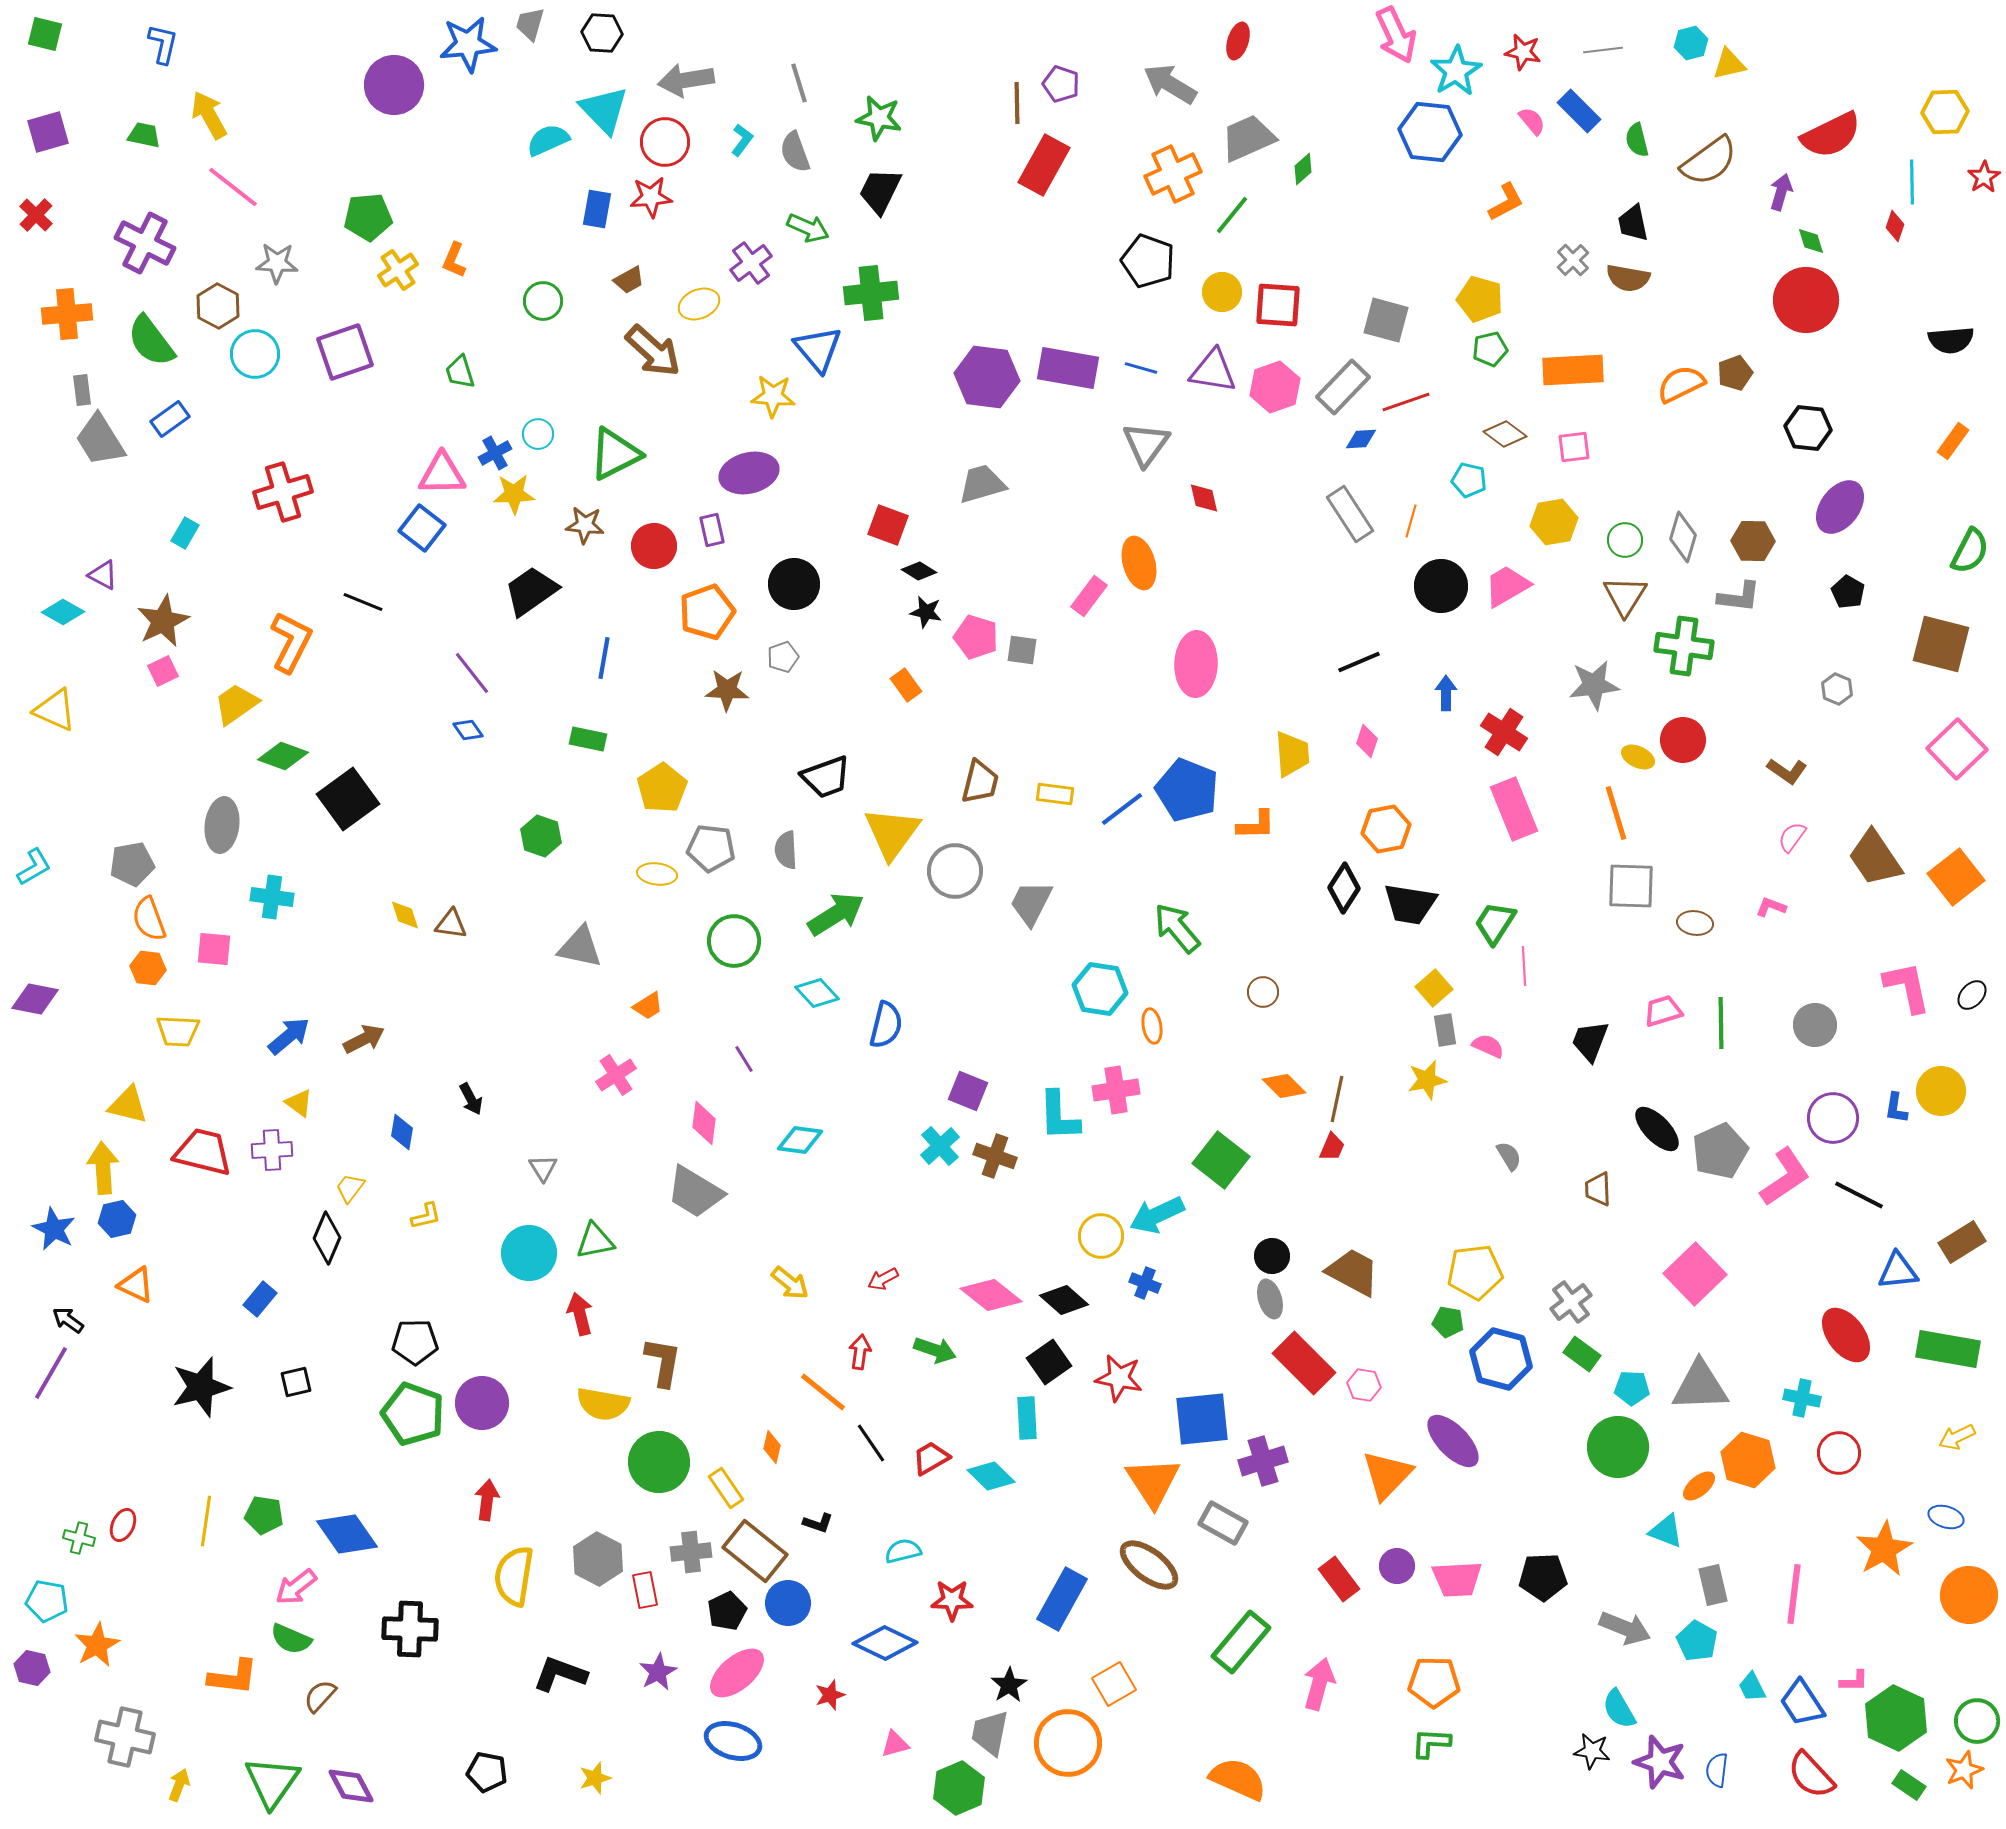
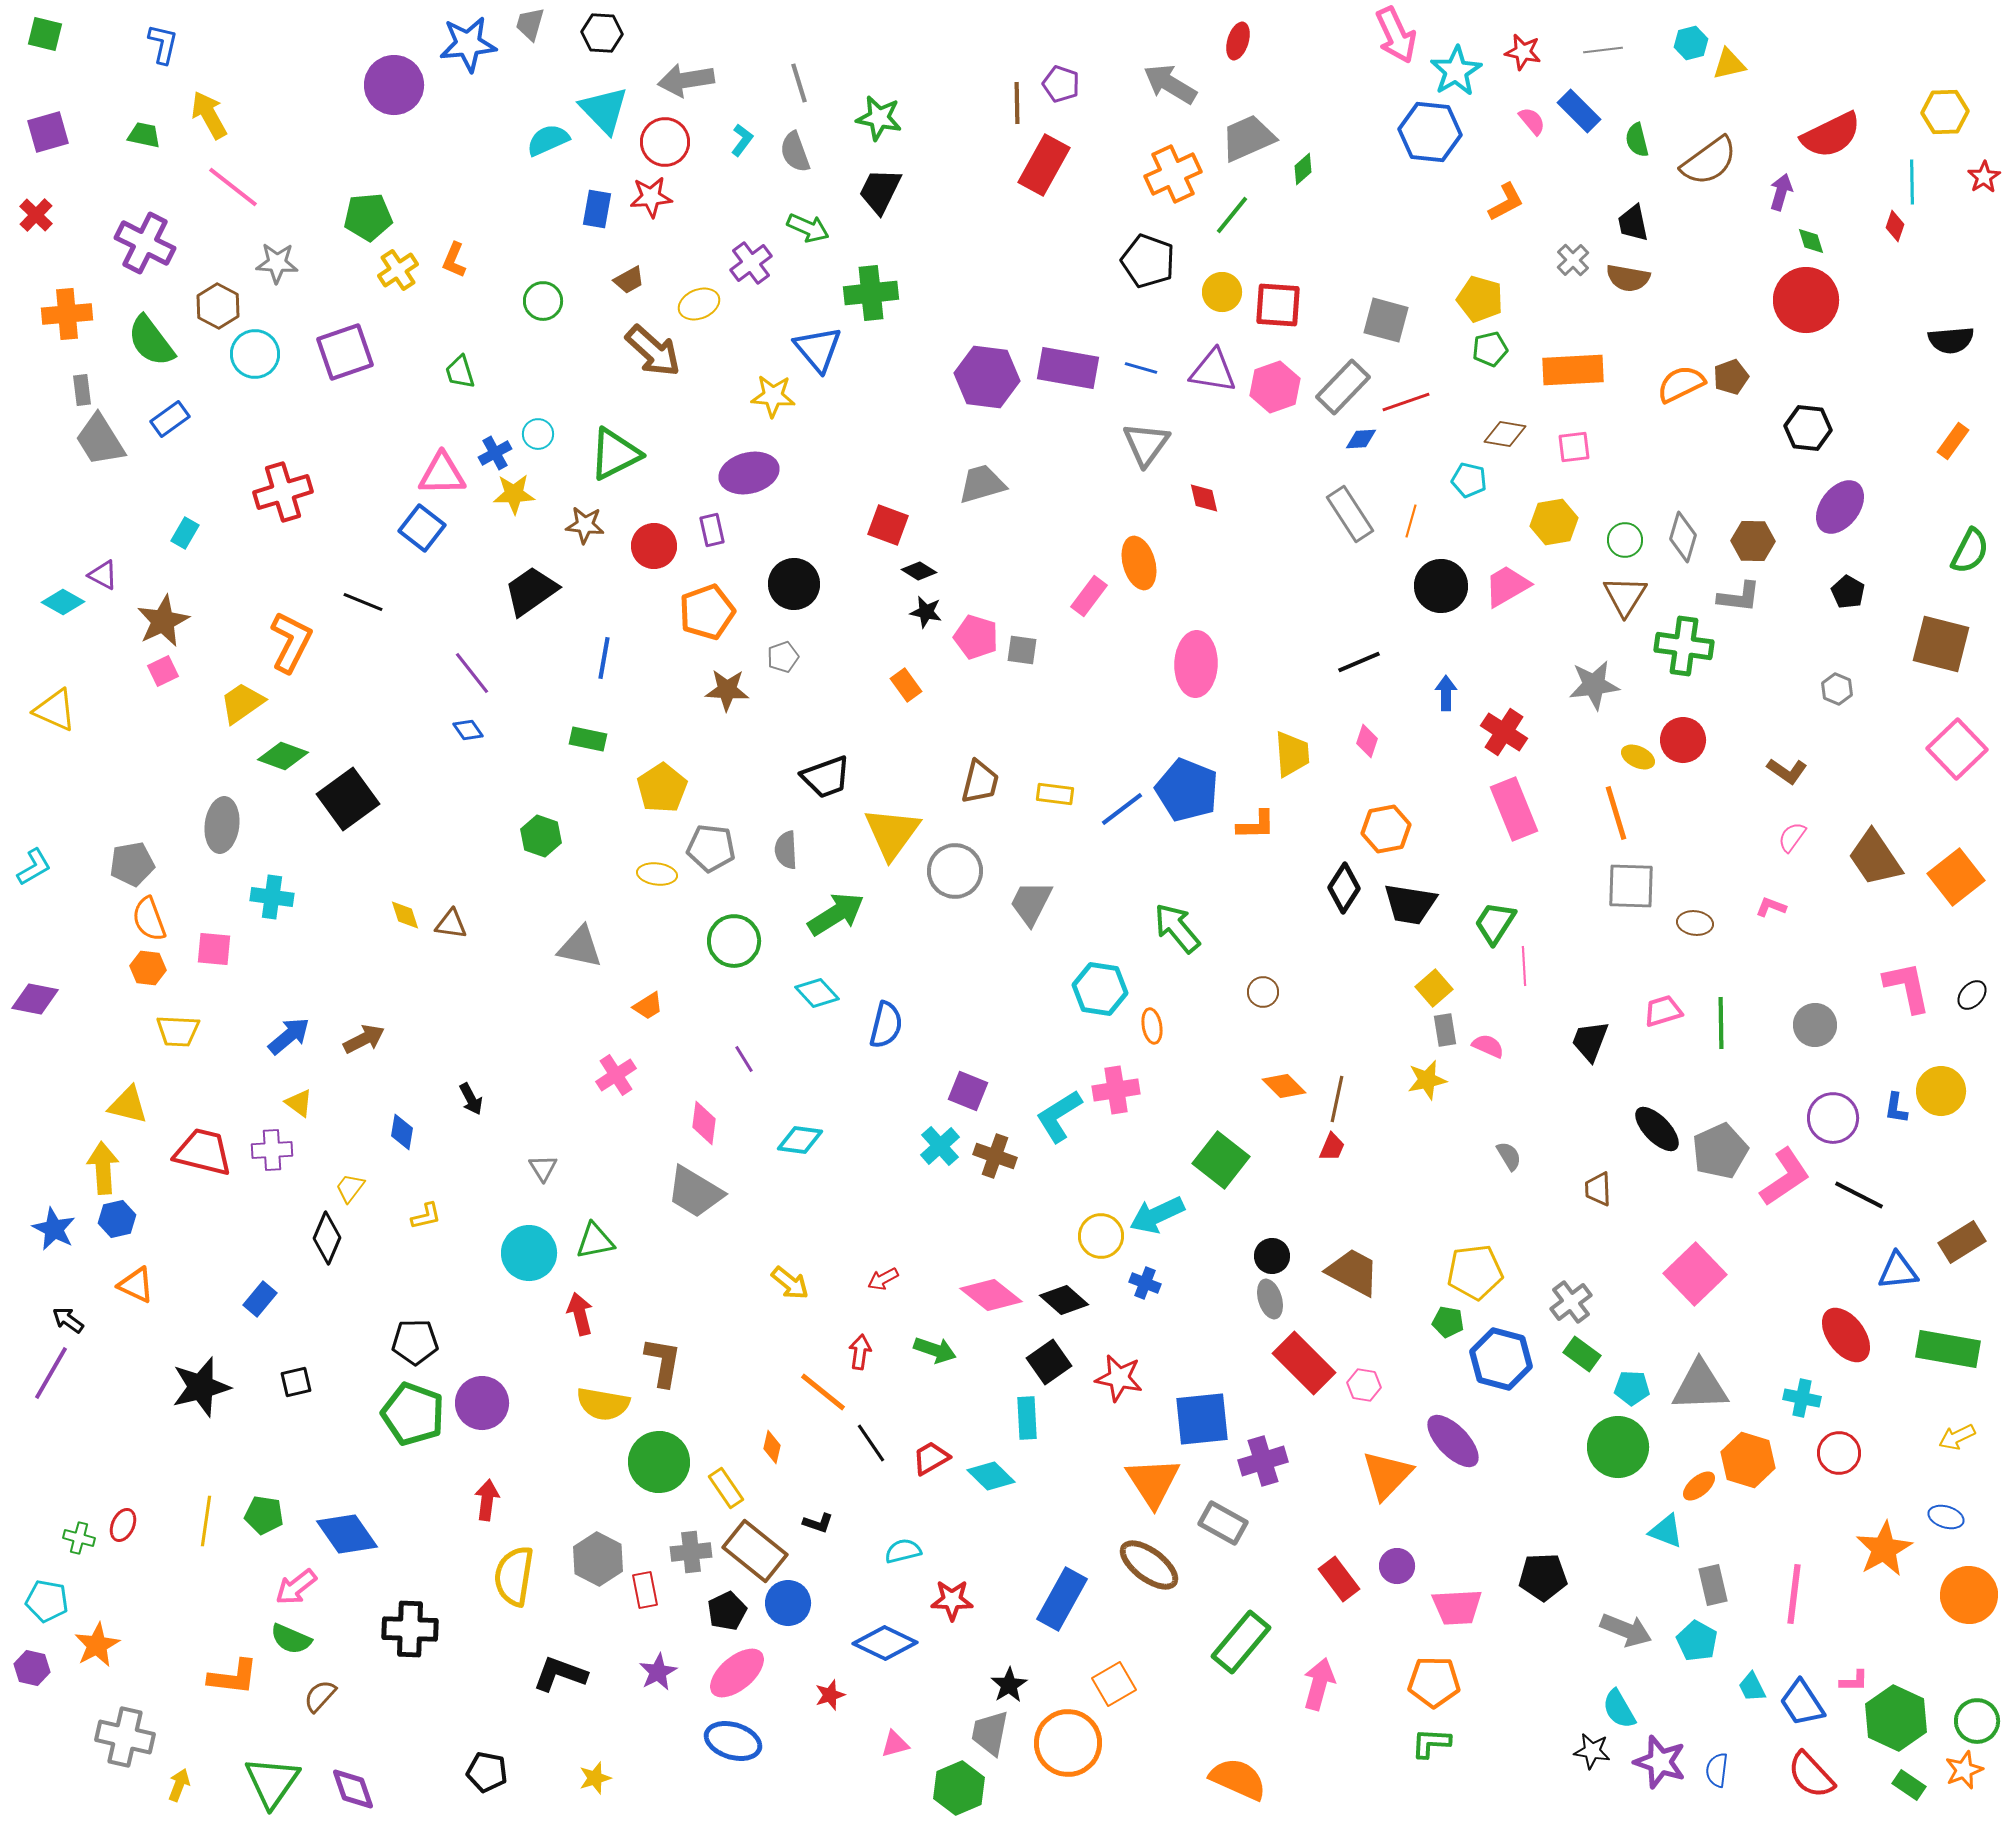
brown pentagon at (1735, 373): moved 4 px left, 4 px down
brown diamond at (1505, 434): rotated 27 degrees counterclockwise
cyan diamond at (63, 612): moved 10 px up
yellow trapezoid at (236, 704): moved 6 px right, 1 px up
cyan L-shape at (1059, 1116): rotated 60 degrees clockwise
pink trapezoid at (1457, 1579): moved 28 px down
gray arrow at (1625, 1628): moved 1 px right, 2 px down
purple diamond at (351, 1786): moved 2 px right, 3 px down; rotated 9 degrees clockwise
